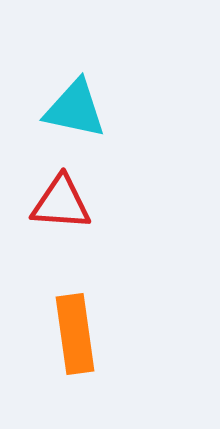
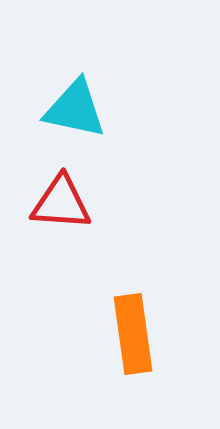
orange rectangle: moved 58 px right
